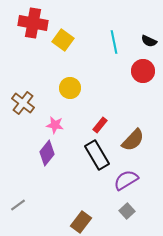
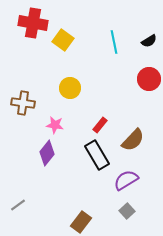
black semicircle: rotated 56 degrees counterclockwise
red circle: moved 6 px right, 8 px down
brown cross: rotated 30 degrees counterclockwise
